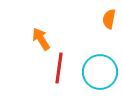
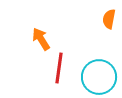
cyan circle: moved 1 px left, 5 px down
